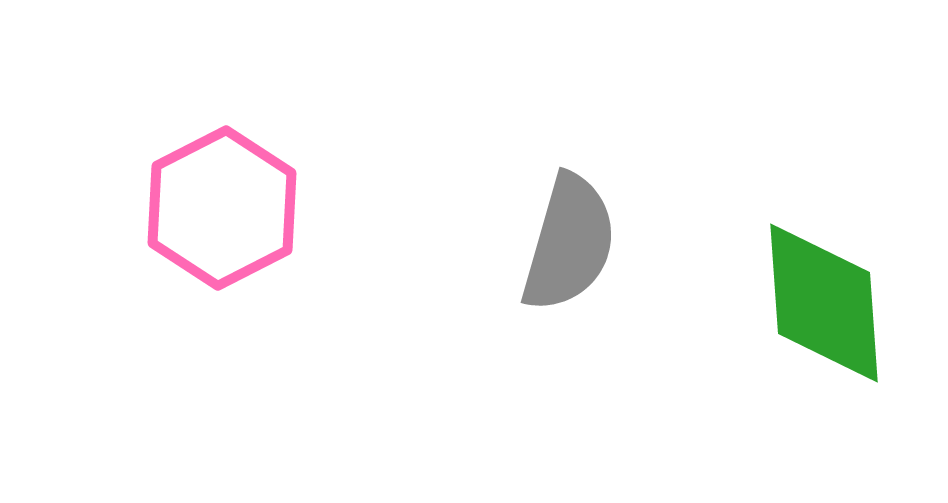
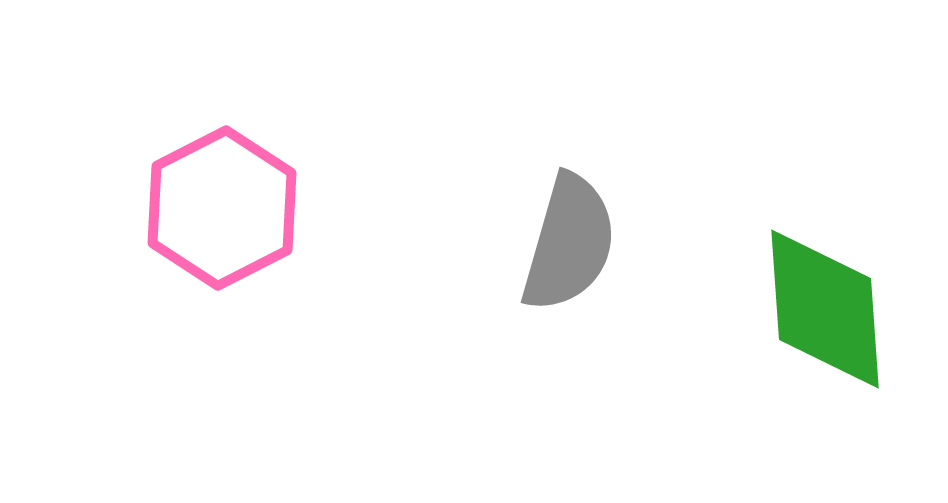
green diamond: moved 1 px right, 6 px down
